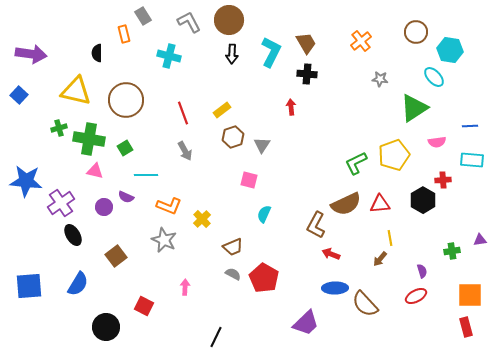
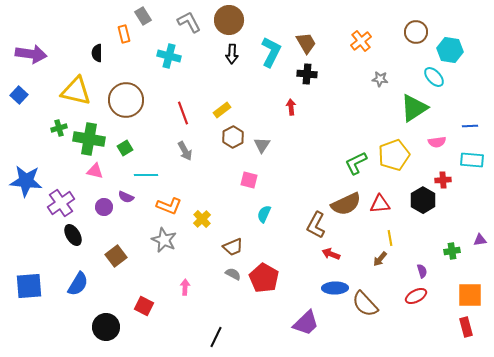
brown hexagon at (233, 137): rotated 10 degrees counterclockwise
